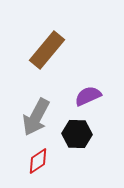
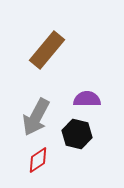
purple semicircle: moved 1 px left, 3 px down; rotated 24 degrees clockwise
black hexagon: rotated 12 degrees clockwise
red diamond: moved 1 px up
